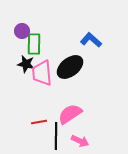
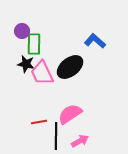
blue L-shape: moved 4 px right, 1 px down
pink trapezoid: rotated 20 degrees counterclockwise
pink arrow: rotated 54 degrees counterclockwise
